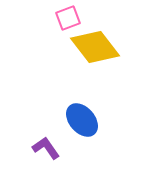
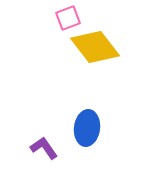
blue ellipse: moved 5 px right, 8 px down; rotated 48 degrees clockwise
purple L-shape: moved 2 px left
